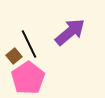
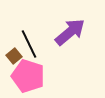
pink pentagon: moved 2 px up; rotated 20 degrees counterclockwise
